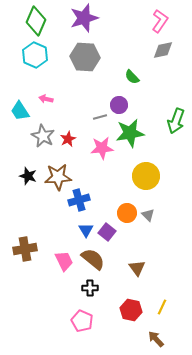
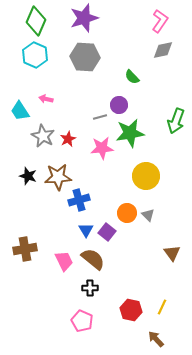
brown triangle: moved 35 px right, 15 px up
